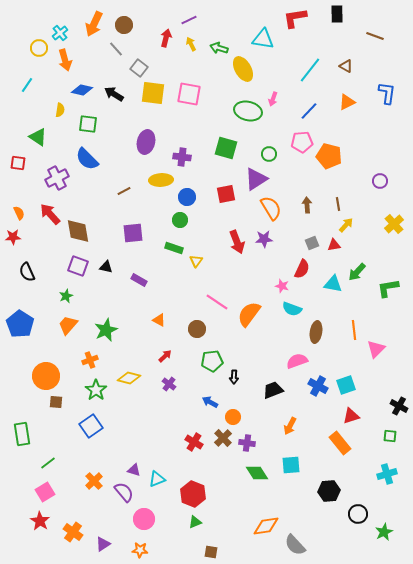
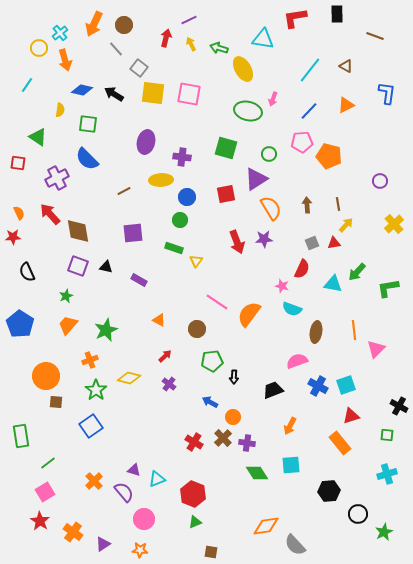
orange triangle at (347, 102): moved 1 px left, 3 px down
red triangle at (334, 245): moved 2 px up
green rectangle at (22, 434): moved 1 px left, 2 px down
green square at (390, 436): moved 3 px left, 1 px up
